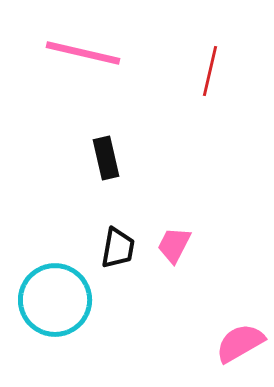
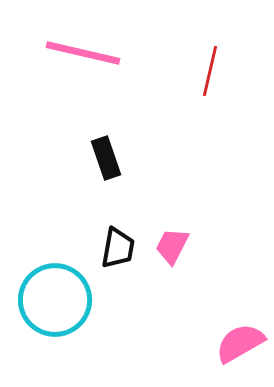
black rectangle: rotated 6 degrees counterclockwise
pink trapezoid: moved 2 px left, 1 px down
